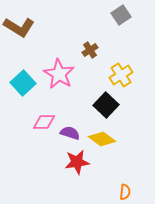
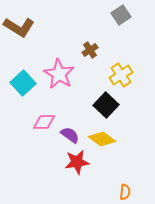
purple semicircle: moved 2 px down; rotated 18 degrees clockwise
